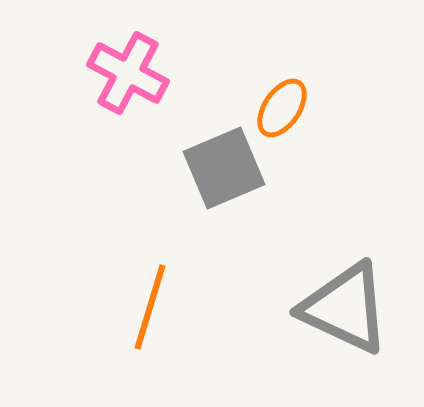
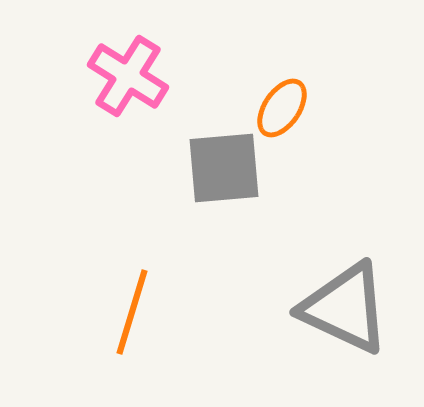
pink cross: moved 3 px down; rotated 4 degrees clockwise
gray square: rotated 18 degrees clockwise
orange line: moved 18 px left, 5 px down
